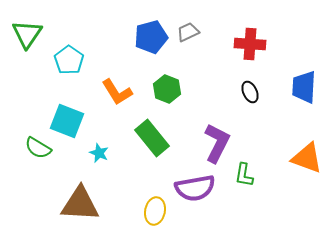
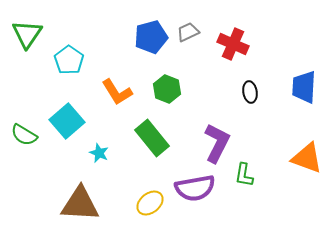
red cross: moved 17 px left; rotated 20 degrees clockwise
black ellipse: rotated 15 degrees clockwise
cyan square: rotated 28 degrees clockwise
green semicircle: moved 14 px left, 13 px up
yellow ellipse: moved 5 px left, 8 px up; rotated 40 degrees clockwise
